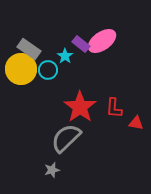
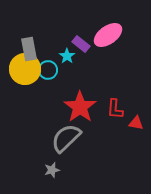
pink ellipse: moved 6 px right, 6 px up
gray rectangle: rotated 45 degrees clockwise
cyan star: moved 2 px right
yellow circle: moved 4 px right
red L-shape: moved 1 px right, 1 px down
